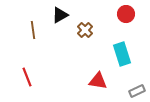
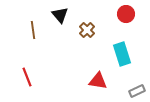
black triangle: rotated 42 degrees counterclockwise
brown cross: moved 2 px right
